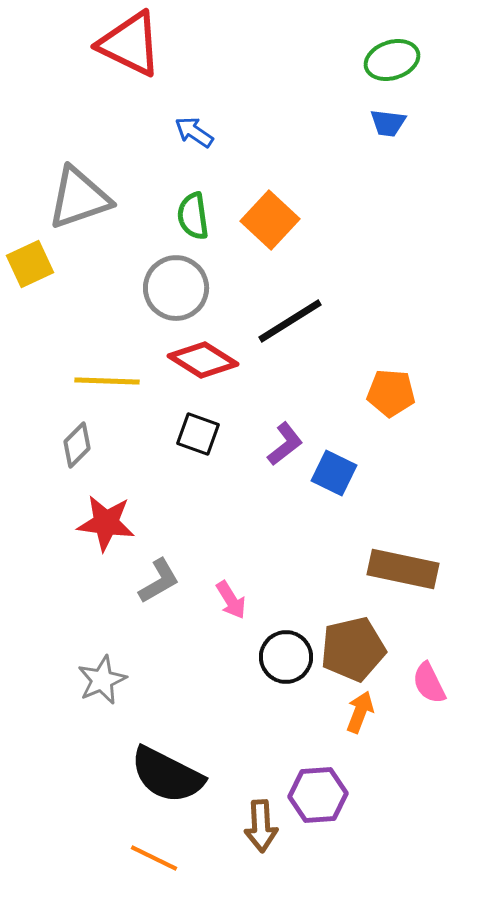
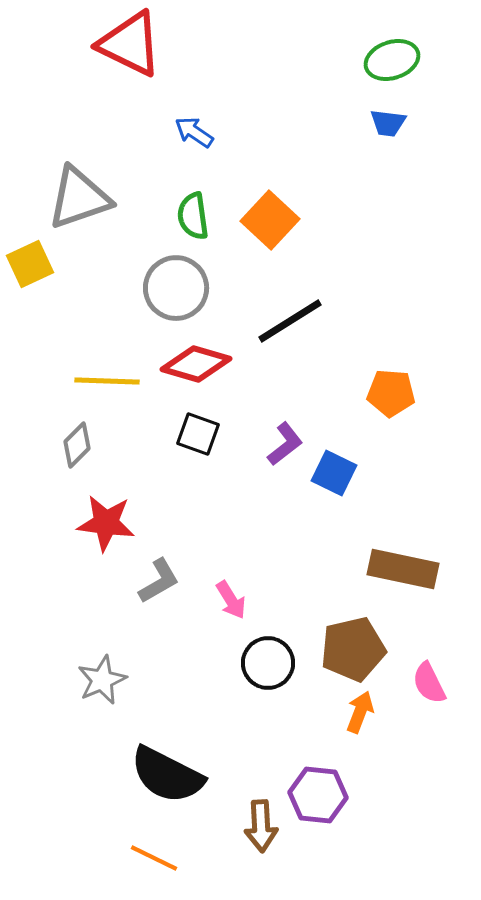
red diamond: moved 7 px left, 4 px down; rotated 16 degrees counterclockwise
black circle: moved 18 px left, 6 px down
purple hexagon: rotated 10 degrees clockwise
